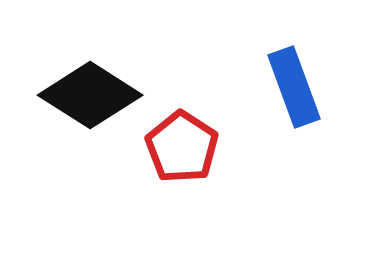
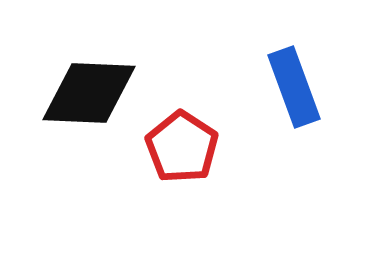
black diamond: moved 1 px left, 2 px up; rotated 30 degrees counterclockwise
